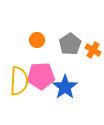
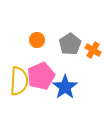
pink pentagon: rotated 20 degrees counterclockwise
